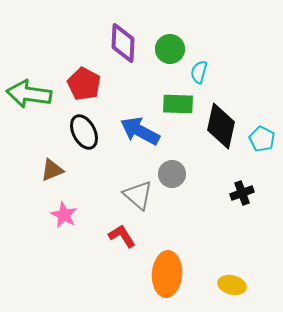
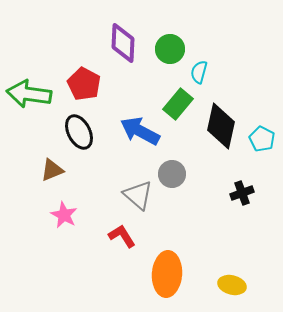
green rectangle: rotated 52 degrees counterclockwise
black ellipse: moved 5 px left
